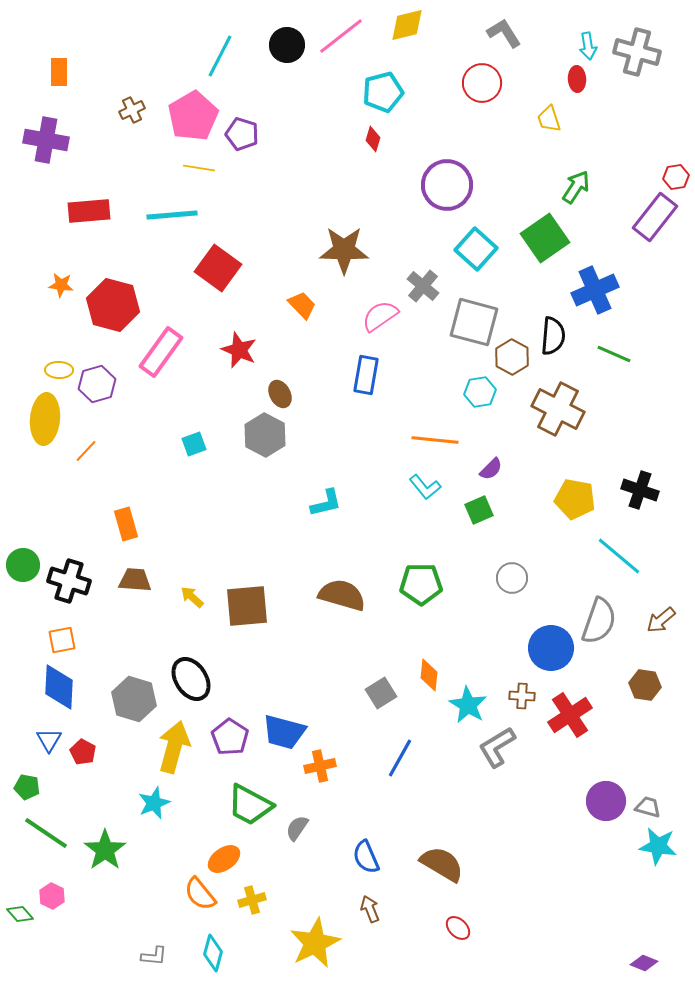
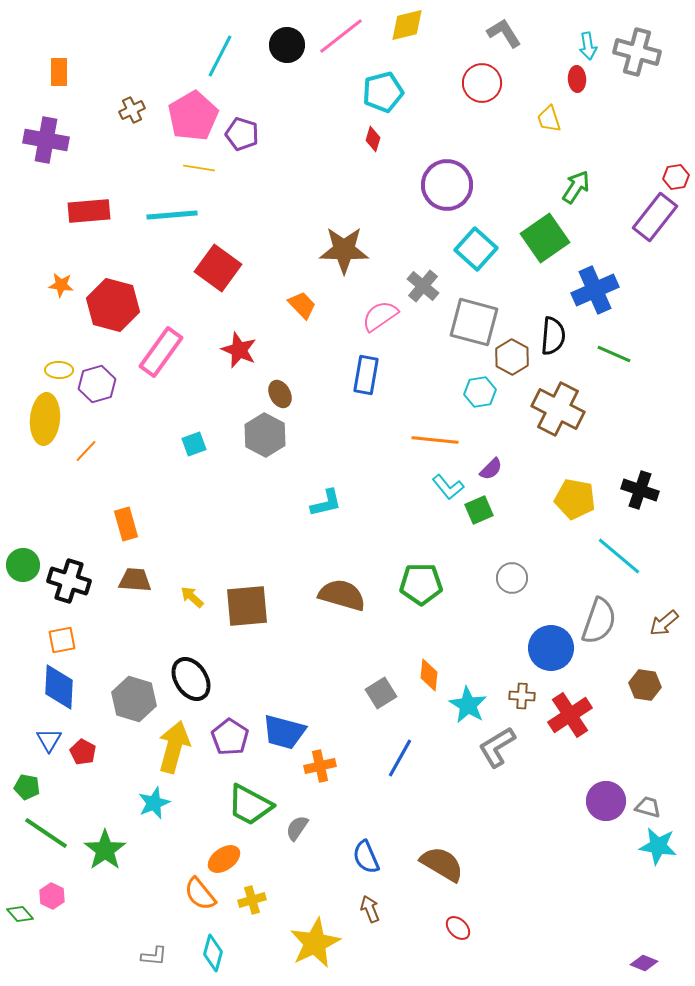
cyan L-shape at (425, 487): moved 23 px right
brown arrow at (661, 620): moved 3 px right, 3 px down
